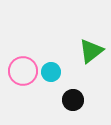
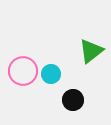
cyan circle: moved 2 px down
